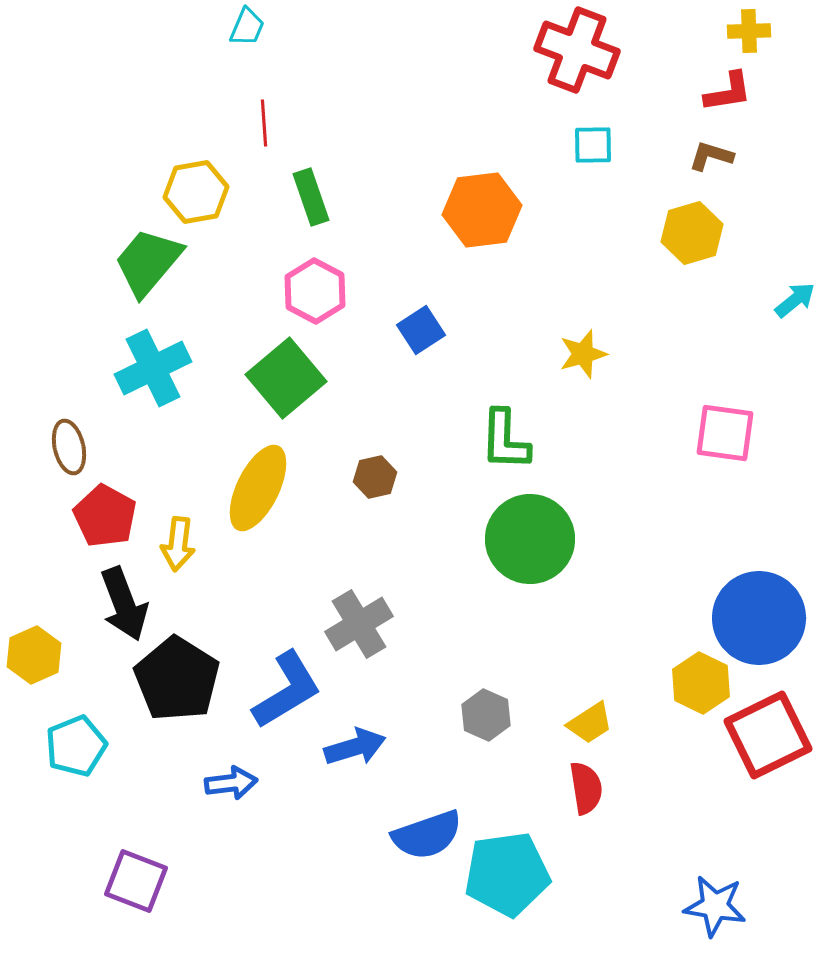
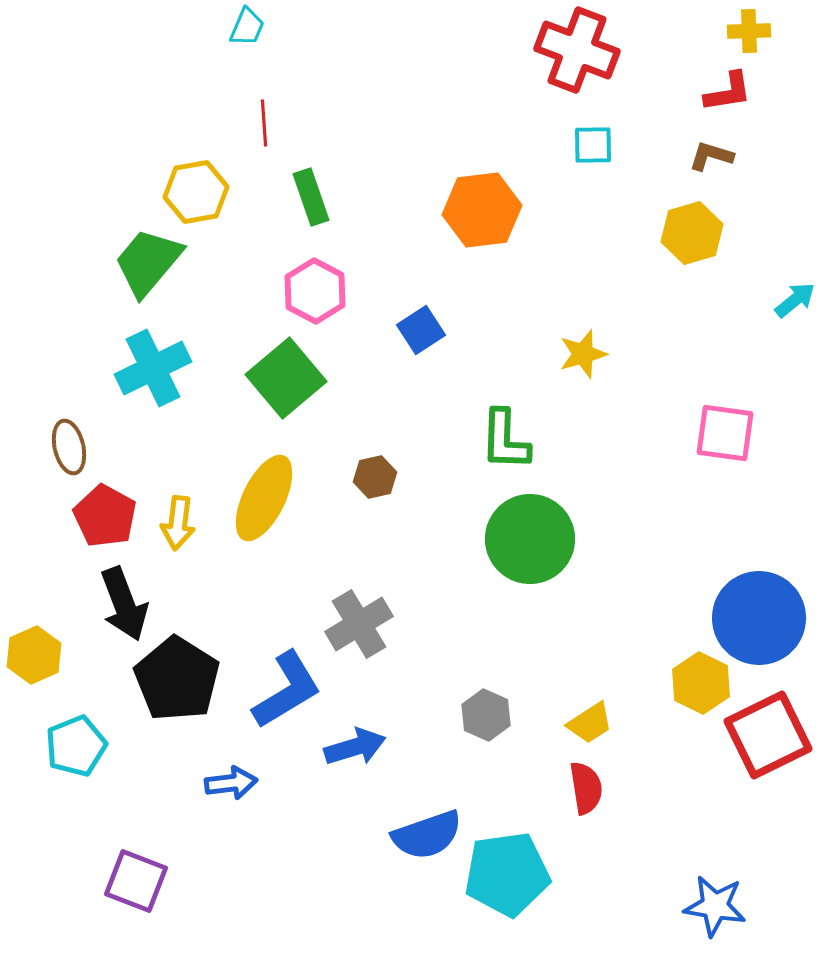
yellow ellipse at (258, 488): moved 6 px right, 10 px down
yellow arrow at (178, 544): moved 21 px up
